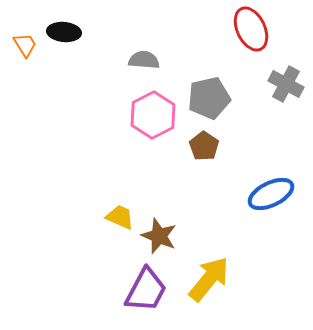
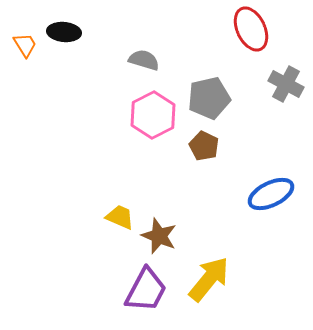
gray semicircle: rotated 12 degrees clockwise
brown pentagon: rotated 8 degrees counterclockwise
